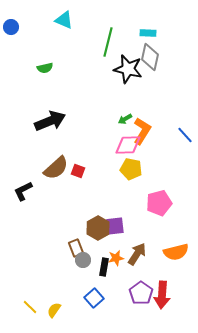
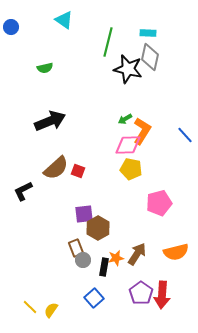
cyan triangle: rotated 12 degrees clockwise
purple square: moved 31 px left, 12 px up
yellow semicircle: moved 3 px left
